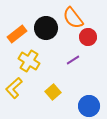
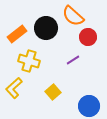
orange semicircle: moved 2 px up; rotated 10 degrees counterclockwise
yellow cross: rotated 15 degrees counterclockwise
